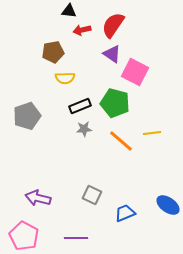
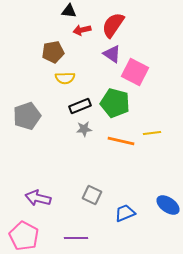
orange line: rotated 28 degrees counterclockwise
